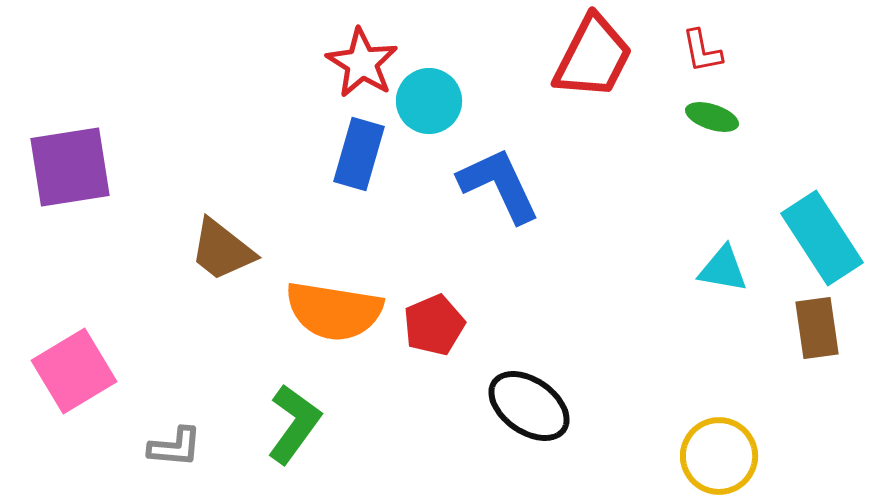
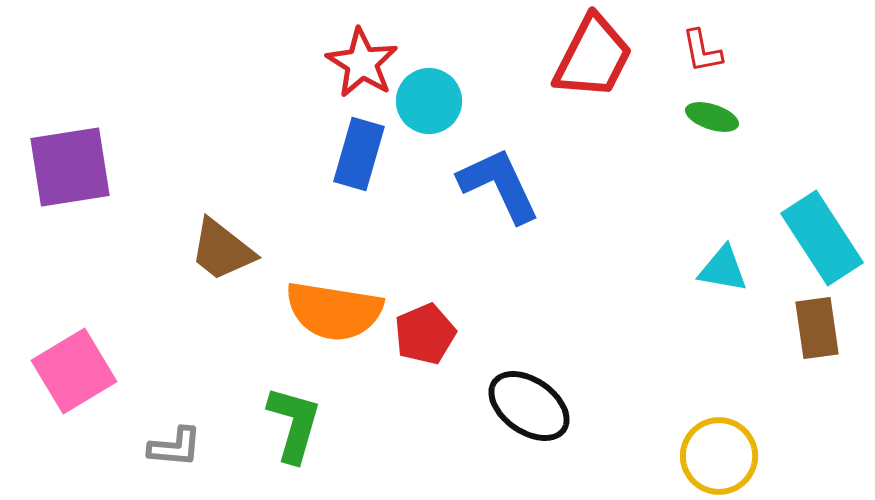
red pentagon: moved 9 px left, 9 px down
green L-shape: rotated 20 degrees counterclockwise
